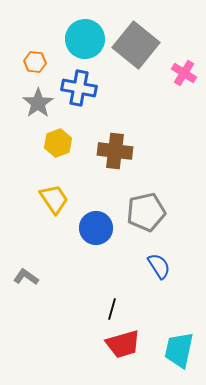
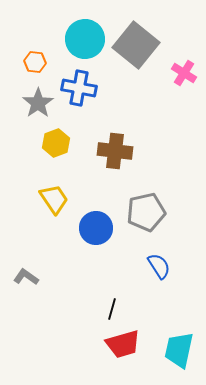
yellow hexagon: moved 2 px left
